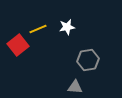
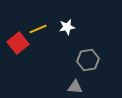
red square: moved 2 px up
